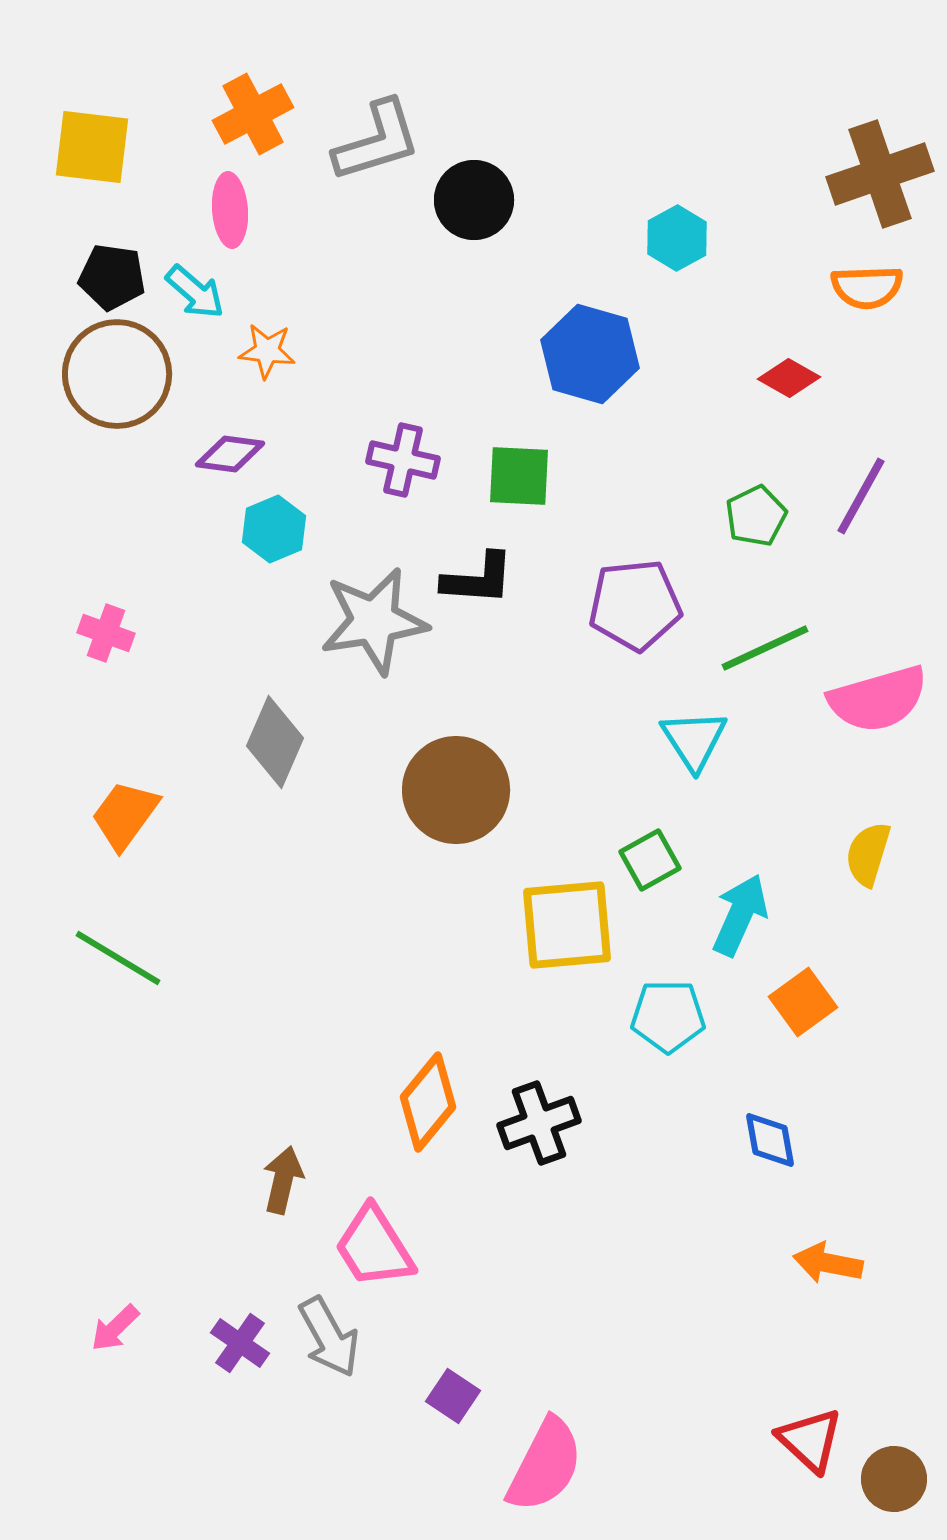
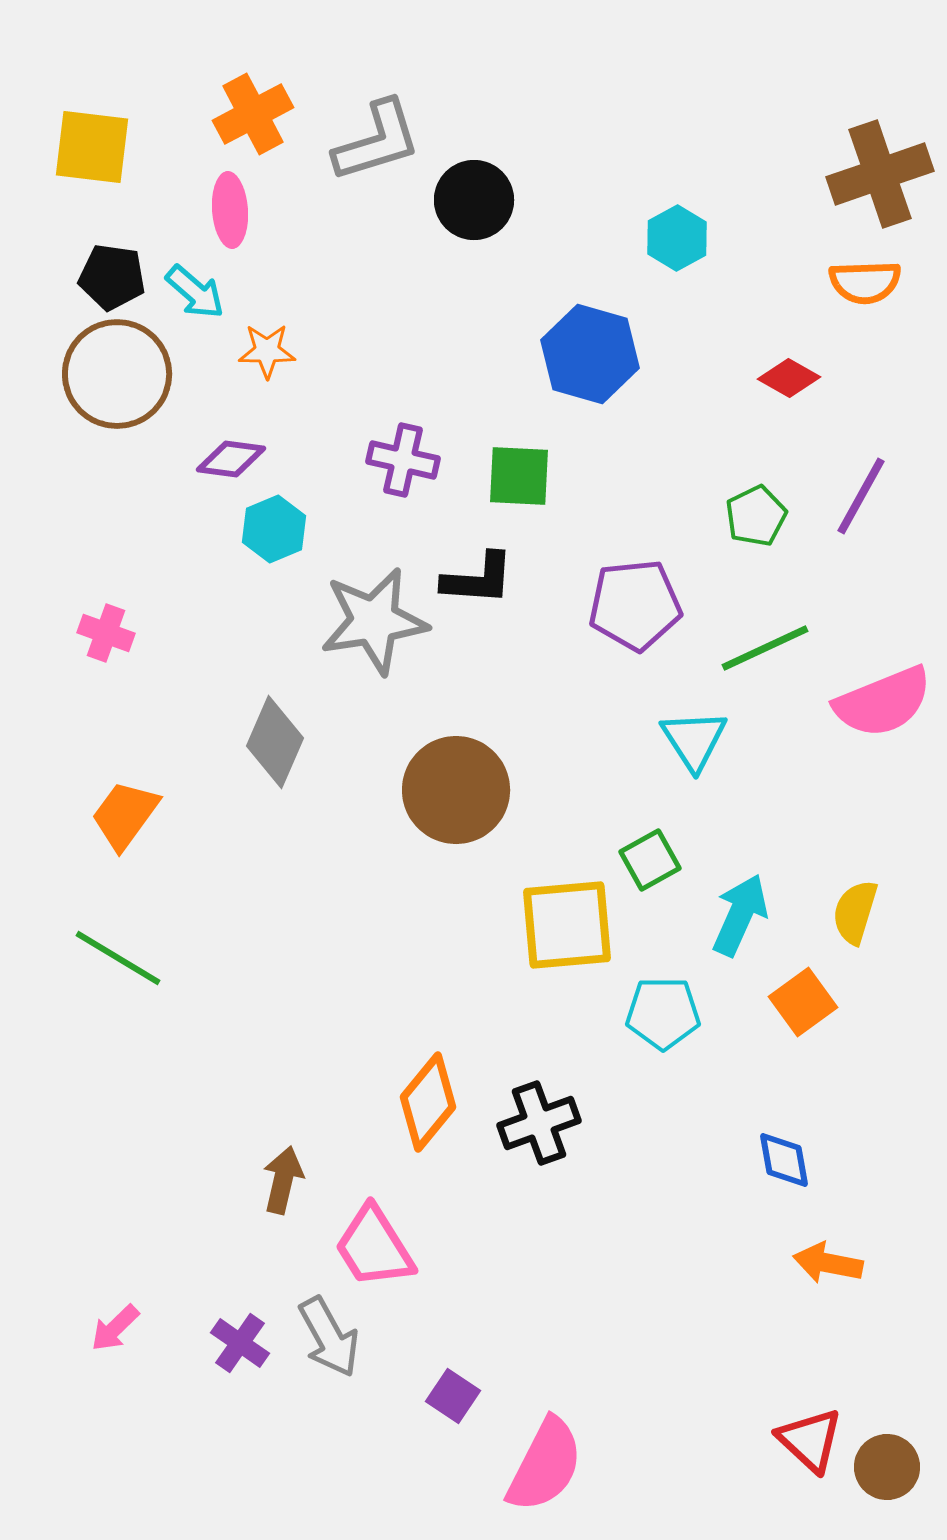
orange semicircle at (867, 287): moved 2 px left, 5 px up
orange star at (267, 351): rotated 6 degrees counterclockwise
purple diamond at (230, 454): moved 1 px right, 5 px down
pink semicircle at (878, 699): moved 5 px right, 3 px down; rotated 6 degrees counterclockwise
yellow semicircle at (868, 854): moved 13 px left, 58 px down
cyan pentagon at (668, 1016): moved 5 px left, 3 px up
blue diamond at (770, 1140): moved 14 px right, 20 px down
brown circle at (894, 1479): moved 7 px left, 12 px up
